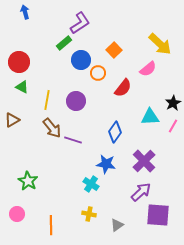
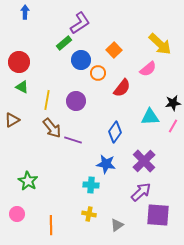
blue arrow: rotated 16 degrees clockwise
red semicircle: moved 1 px left
black star: rotated 21 degrees clockwise
cyan cross: moved 1 px down; rotated 28 degrees counterclockwise
